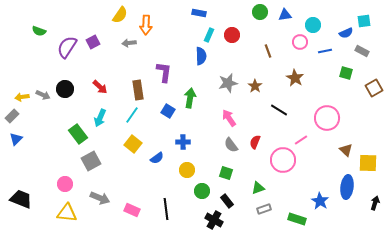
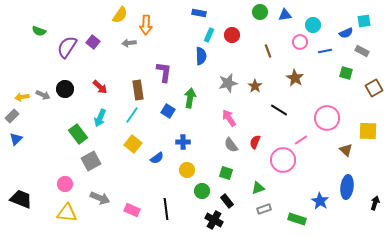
purple square at (93, 42): rotated 24 degrees counterclockwise
yellow square at (368, 163): moved 32 px up
